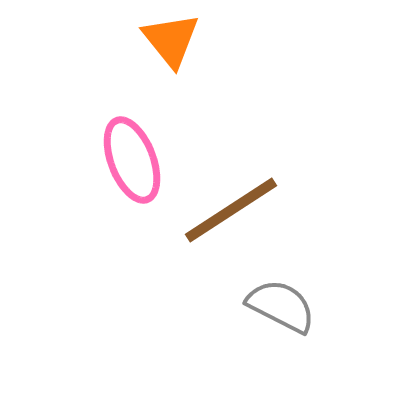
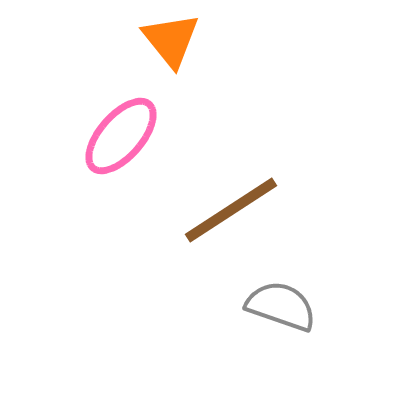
pink ellipse: moved 11 px left, 24 px up; rotated 62 degrees clockwise
gray semicircle: rotated 8 degrees counterclockwise
